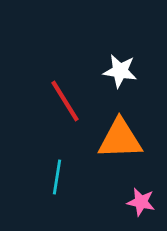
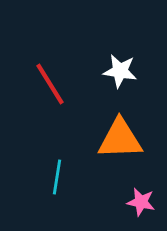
red line: moved 15 px left, 17 px up
